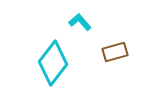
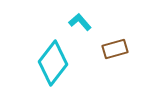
brown rectangle: moved 3 px up
